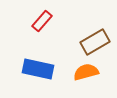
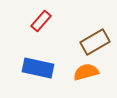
red rectangle: moved 1 px left
blue rectangle: moved 1 px up
